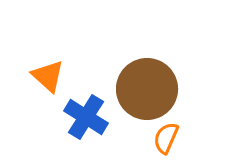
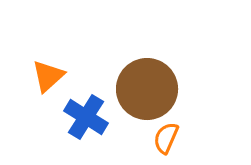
orange triangle: rotated 36 degrees clockwise
